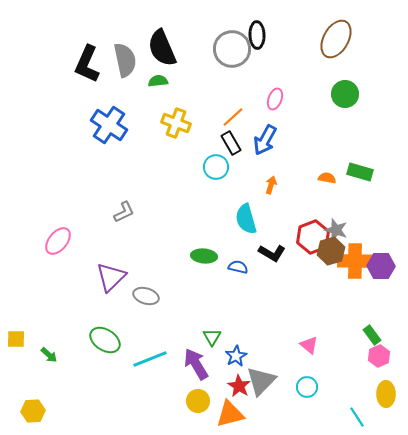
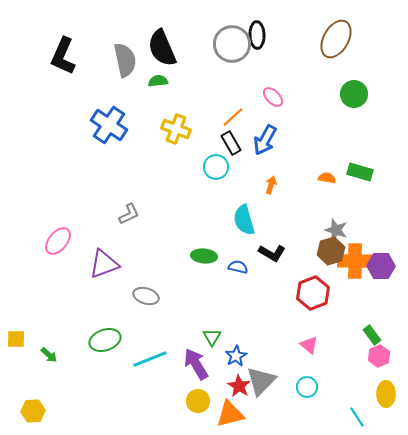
gray circle at (232, 49): moved 5 px up
black L-shape at (87, 64): moved 24 px left, 8 px up
green circle at (345, 94): moved 9 px right
pink ellipse at (275, 99): moved 2 px left, 2 px up; rotated 65 degrees counterclockwise
yellow cross at (176, 123): moved 6 px down
gray L-shape at (124, 212): moved 5 px right, 2 px down
cyan semicircle at (246, 219): moved 2 px left, 1 px down
red hexagon at (313, 237): moved 56 px down
purple triangle at (111, 277): moved 7 px left, 13 px up; rotated 24 degrees clockwise
green ellipse at (105, 340): rotated 52 degrees counterclockwise
